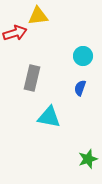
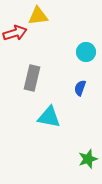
cyan circle: moved 3 px right, 4 px up
